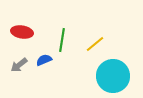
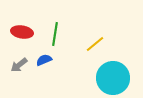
green line: moved 7 px left, 6 px up
cyan circle: moved 2 px down
